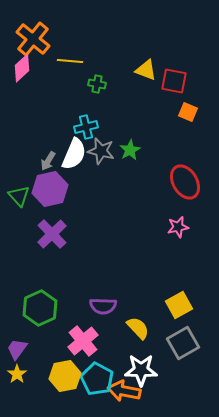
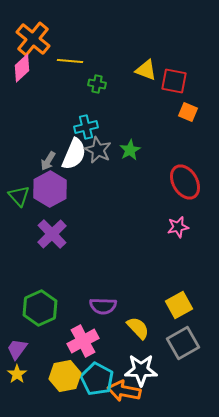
gray star: moved 3 px left, 1 px up; rotated 12 degrees clockwise
purple hexagon: rotated 16 degrees counterclockwise
pink cross: rotated 12 degrees clockwise
